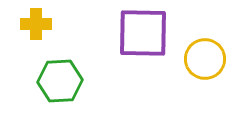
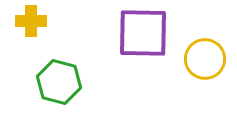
yellow cross: moved 5 px left, 3 px up
green hexagon: moved 1 px left, 1 px down; rotated 18 degrees clockwise
